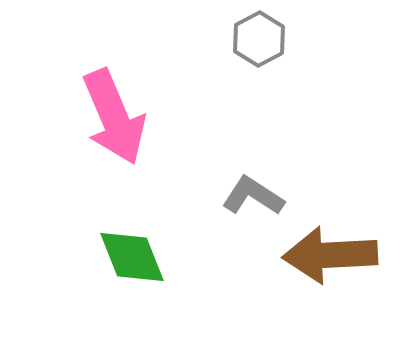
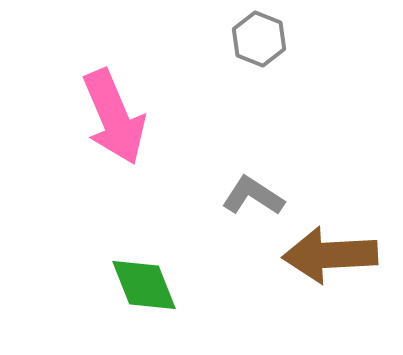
gray hexagon: rotated 10 degrees counterclockwise
green diamond: moved 12 px right, 28 px down
